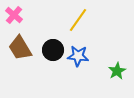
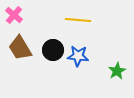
yellow line: rotated 60 degrees clockwise
